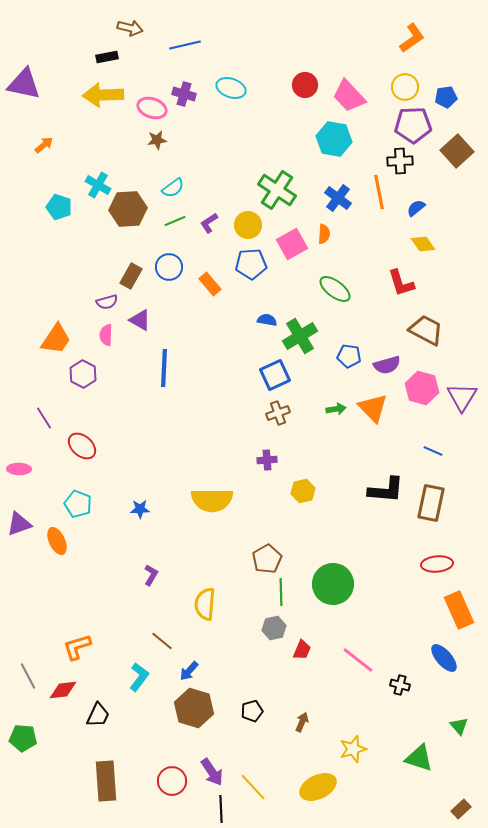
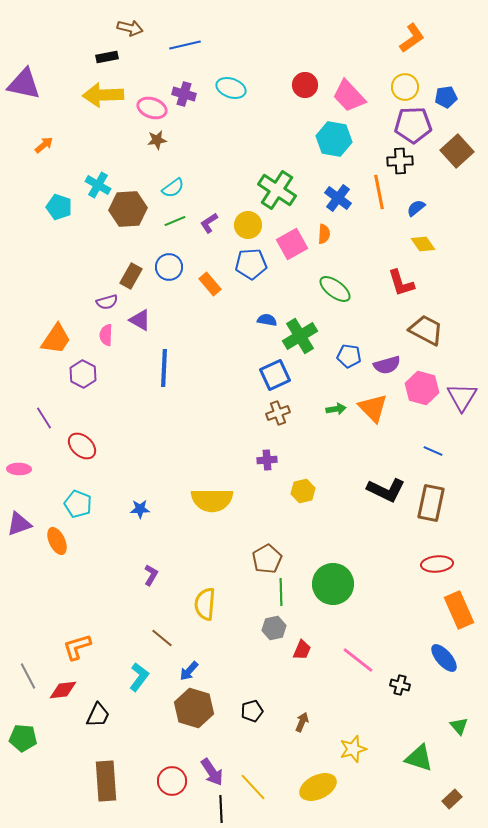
black L-shape at (386, 490): rotated 21 degrees clockwise
brown line at (162, 641): moved 3 px up
brown rectangle at (461, 809): moved 9 px left, 10 px up
